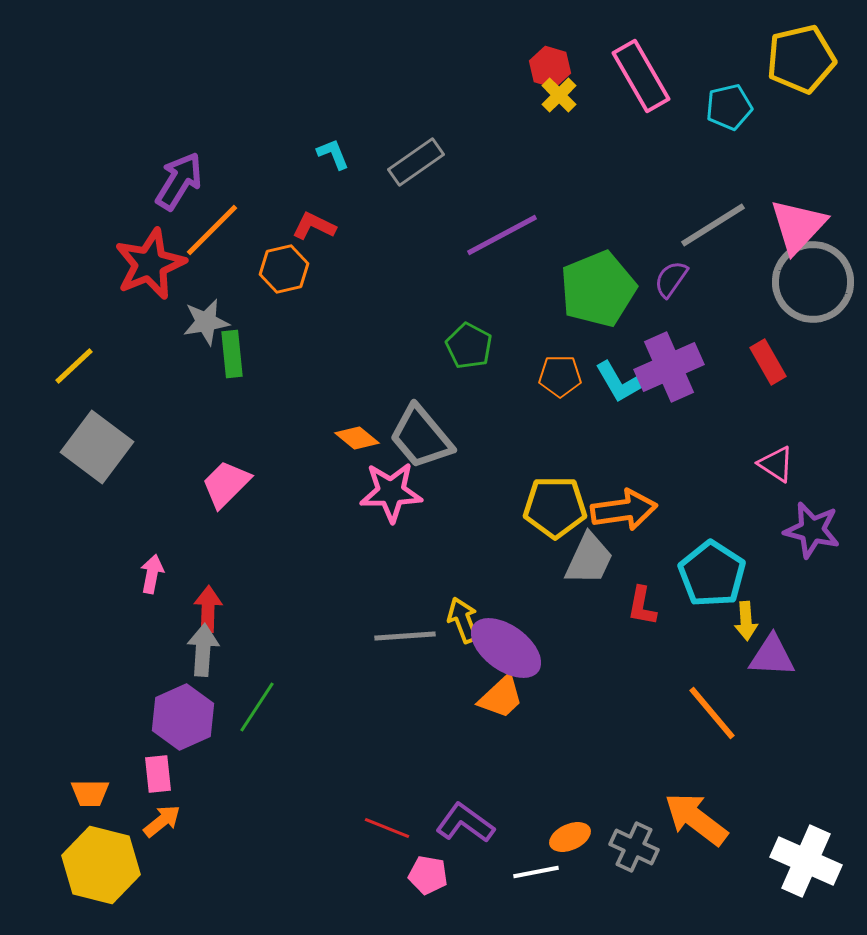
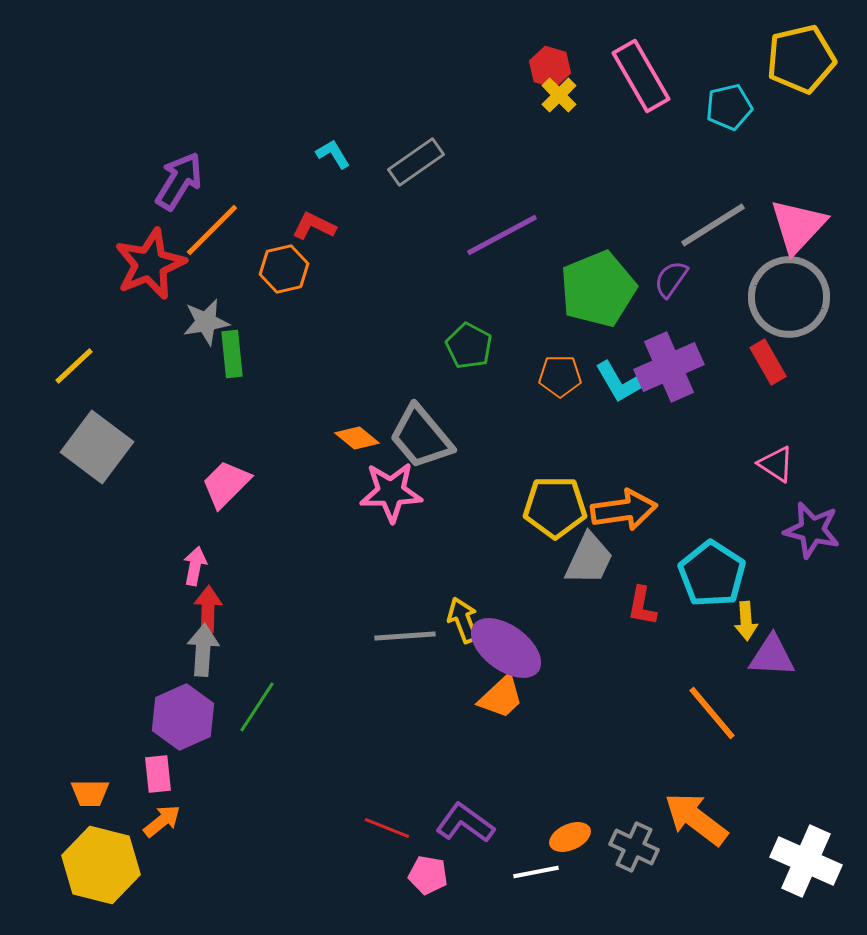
cyan L-shape at (333, 154): rotated 9 degrees counterclockwise
gray circle at (813, 282): moved 24 px left, 15 px down
pink arrow at (152, 574): moved 43 px right, 8 px up
